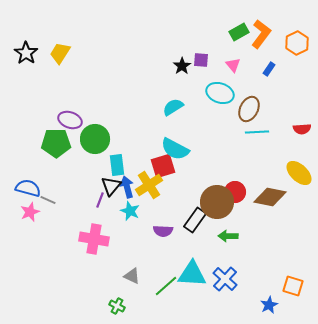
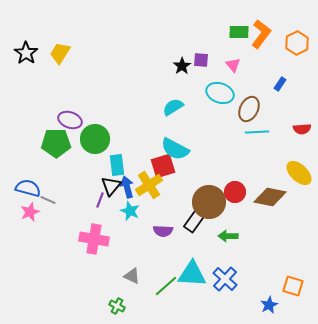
green rectangle at (239, 32): rotated 30 degrees clockwise
blue rectangle at (269, 69): moved 11 px right, 15 px down
brown circle at (217, 202): moved 8 px left
